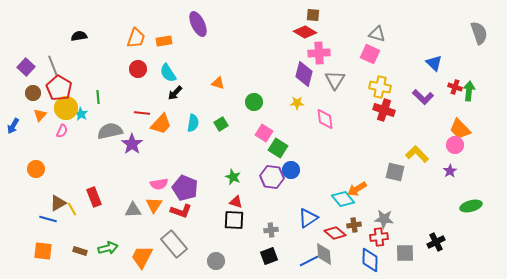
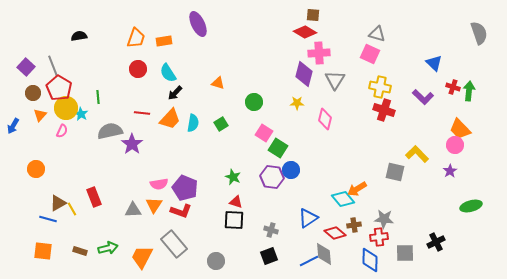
red cross at (455, 87): moved 2 px left
pink diamond at (325, 119): rotated 20 degrees clockwise
orange trapezoid at (161, 124): moved 9 px right, 5 px up
gray cross at (271, 230): rotated 24 degrees clockwise
